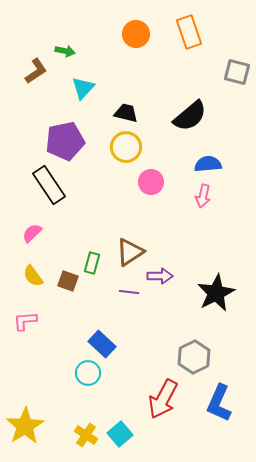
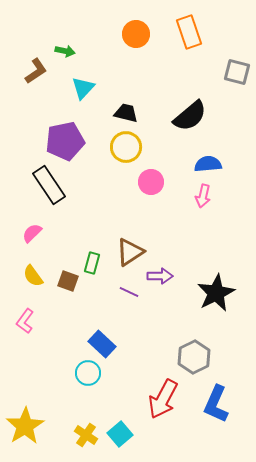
purple line: rotated 18 degrees clockwise
pink L-shape: rotated 50 degrees counterclockwise
blue L-shape: moved 3 px left, 1 px down
